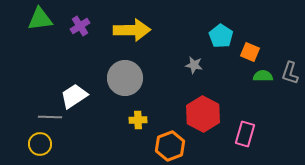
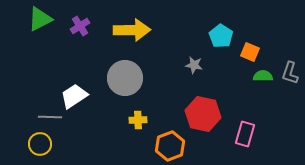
green triangle: rotated 20 degrees counterclockwise
red hexagon: rotated 16 degrees counterclockwise
